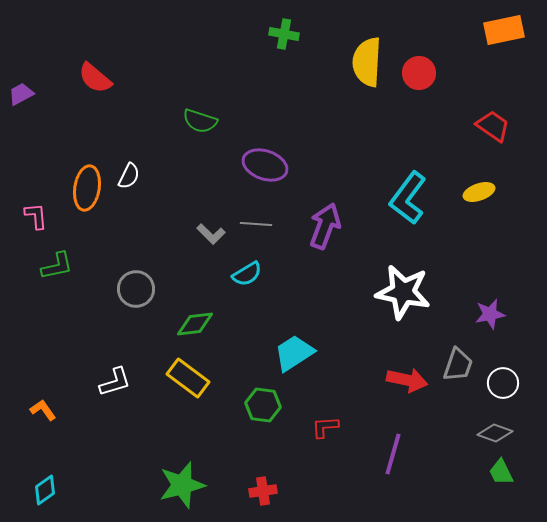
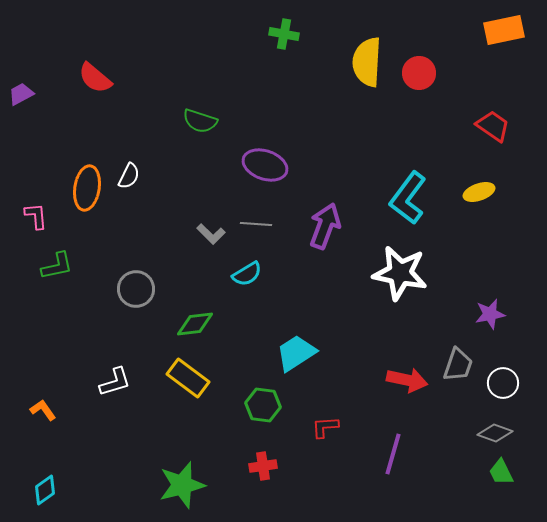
white star: moved 3 px left, 19 px up
cyan trapezoid: moved 2 px right
red cross: moved 25 px up
